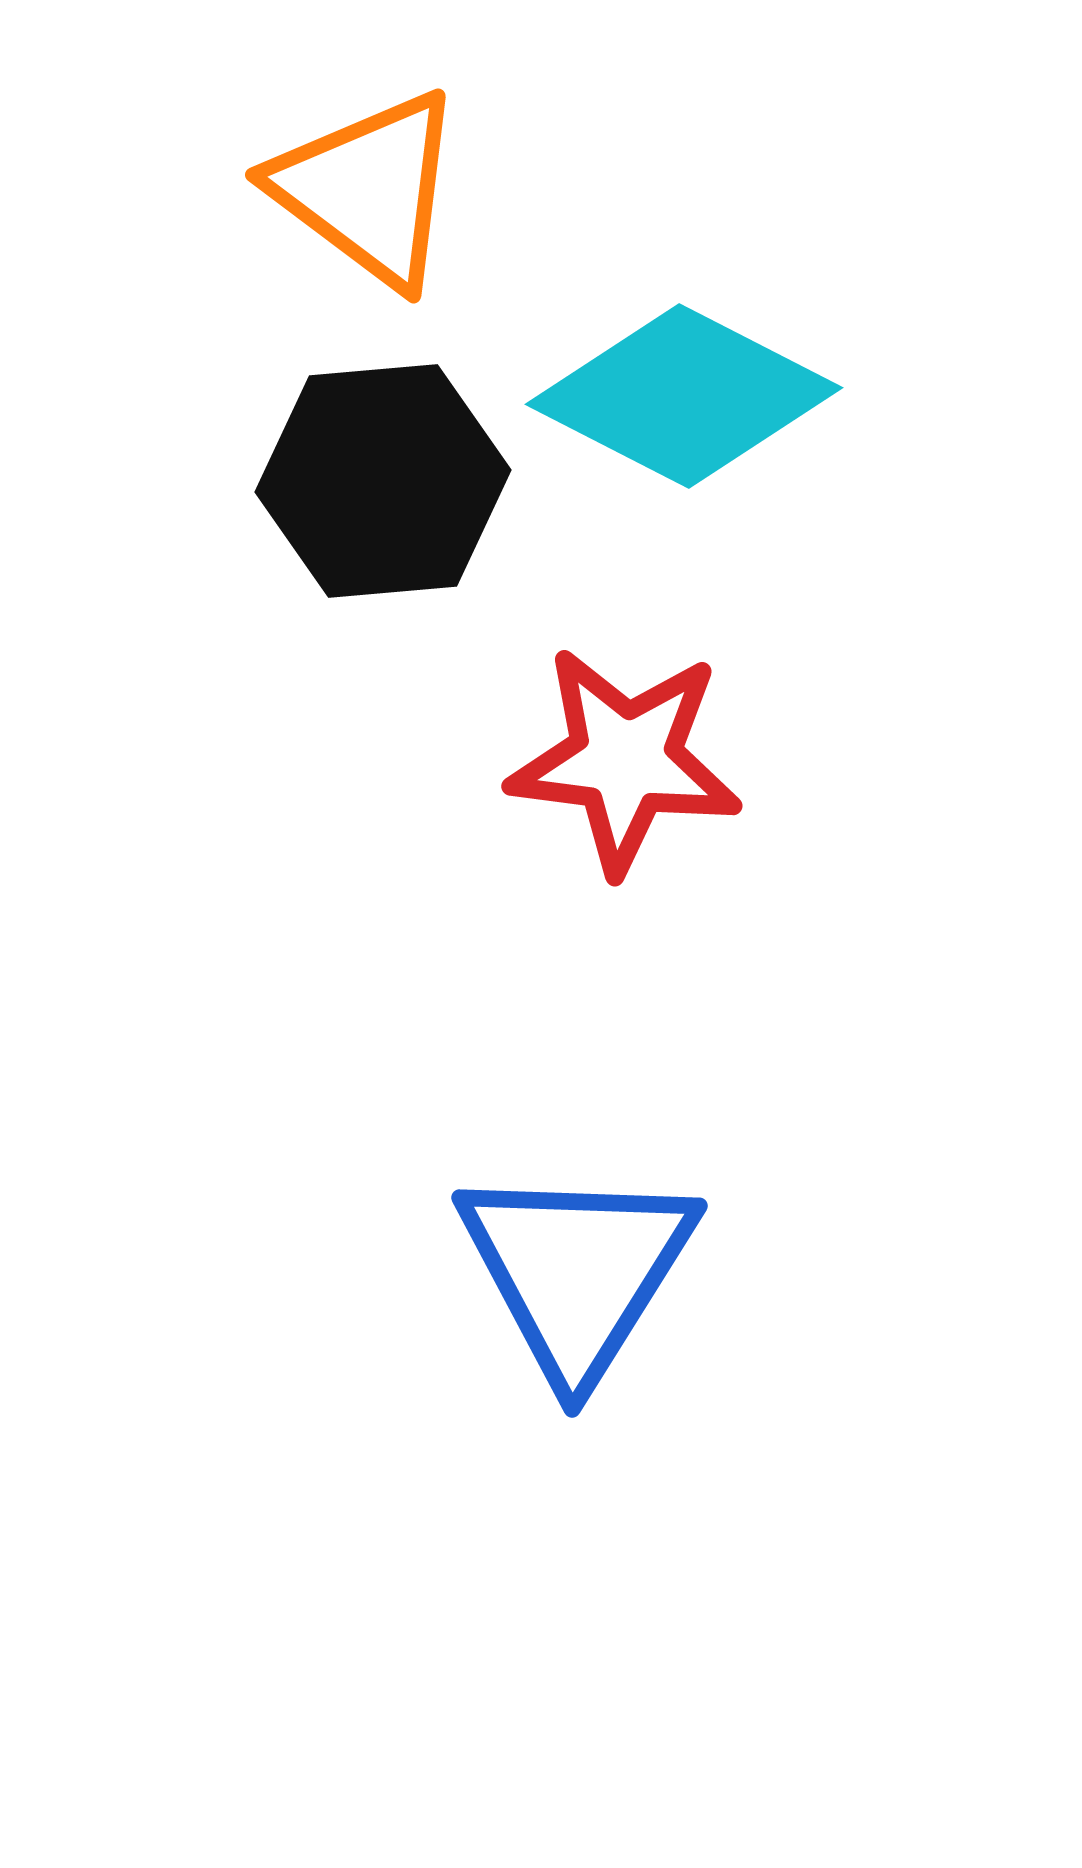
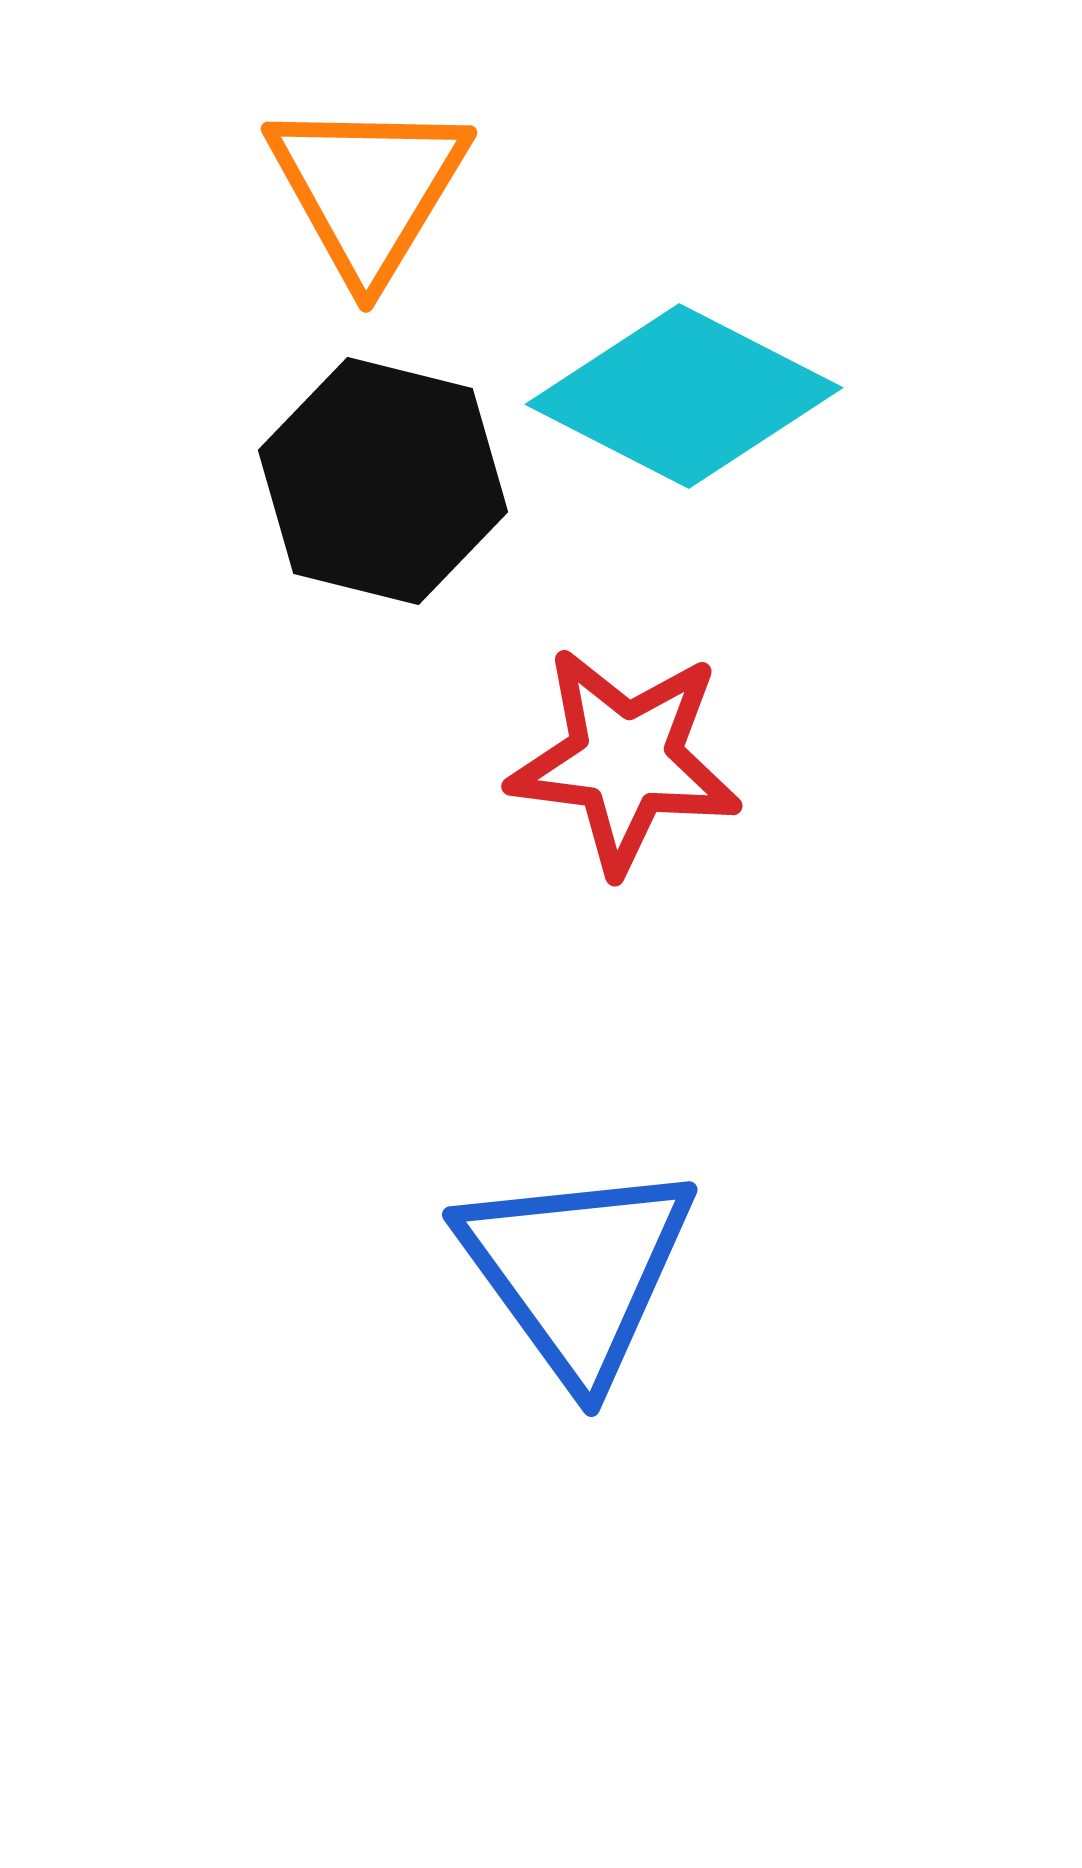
orange triangle: rotated 24 degrees clockwise
black hexagon: rotated 19 degrees clockwise
blue triangle: rotated 8 degrees counterclockwise
